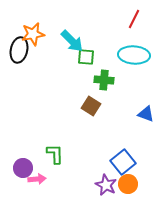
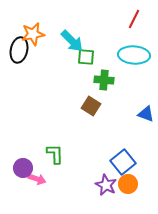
pink arrow: rotated 24 degrees clockwise
